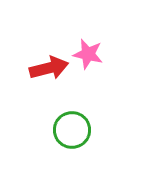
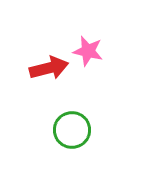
pink star: moved 3 px up
